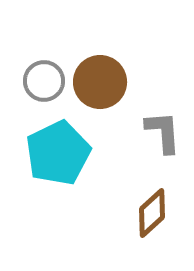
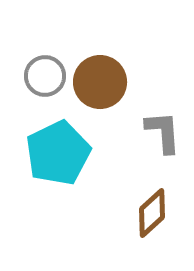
gray circle: moved 1 px right, 5 px up
